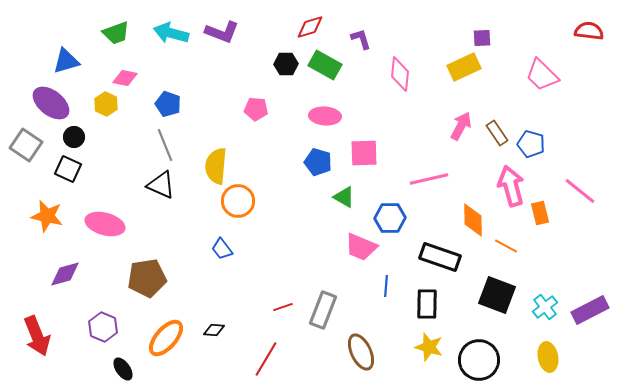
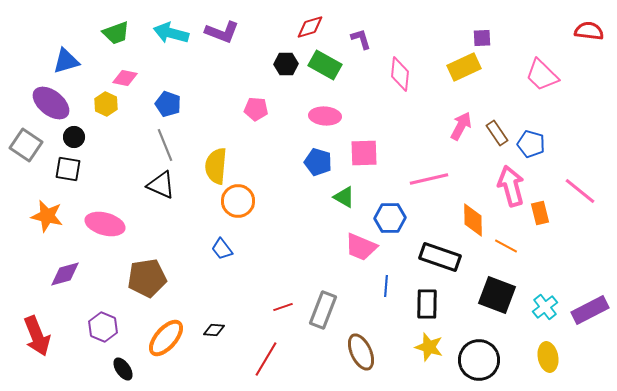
black square at (68, 169): rotated 16 degrees counterclockwise
